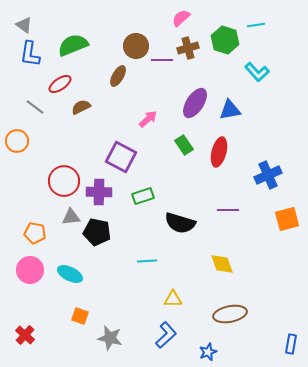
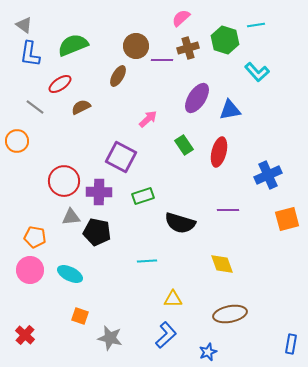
purple ellipse at (195, 103): moved 2 px right, 5 px up
orange pentagon at (35, 233): moved 4 px down
